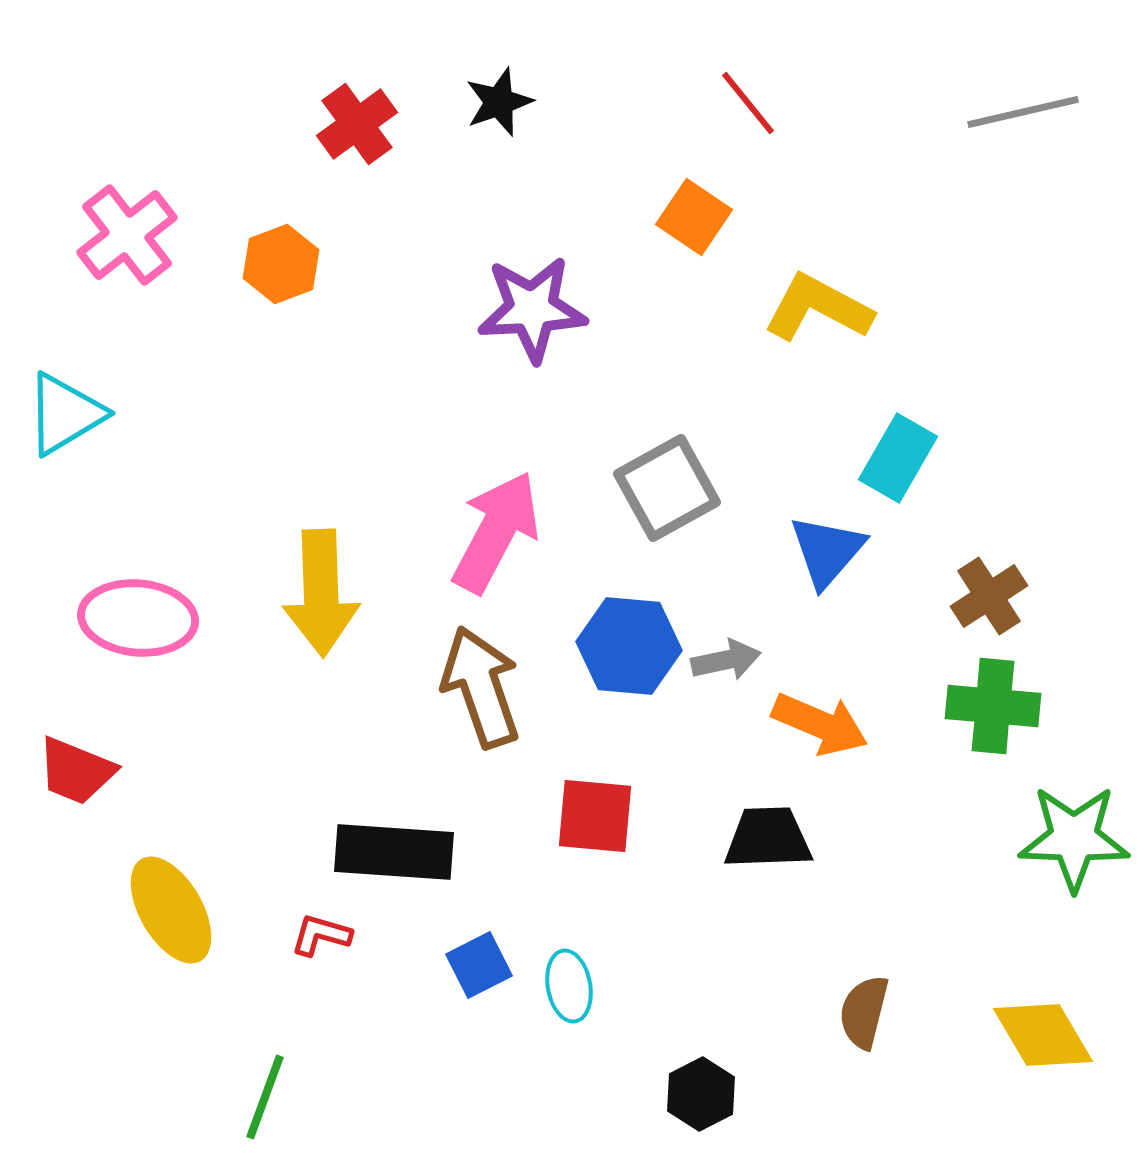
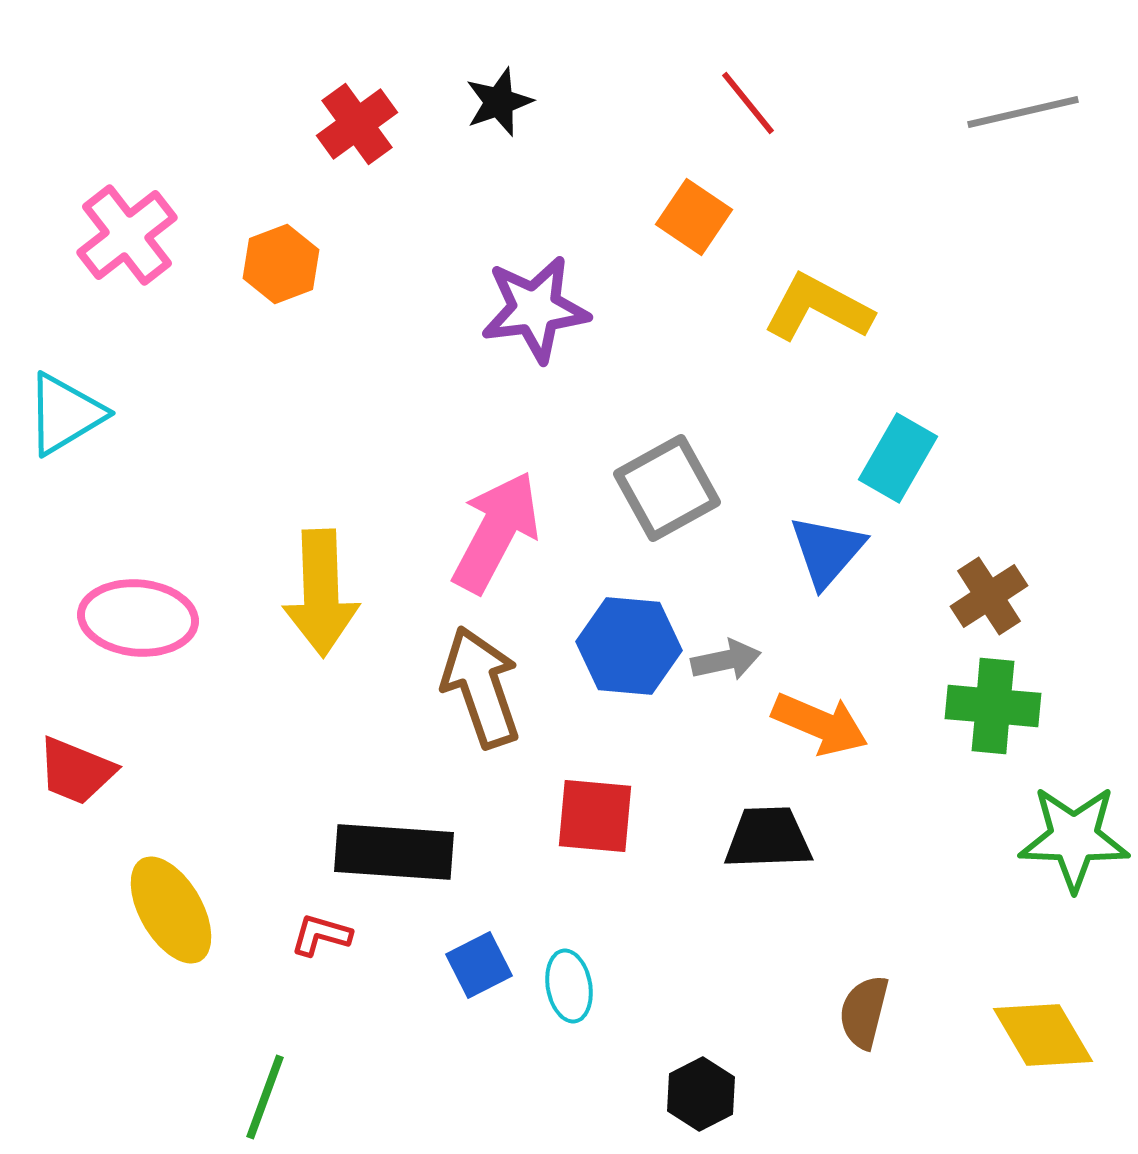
purple star: moved 3 px right; rotated 4 degrees counterclockwise
